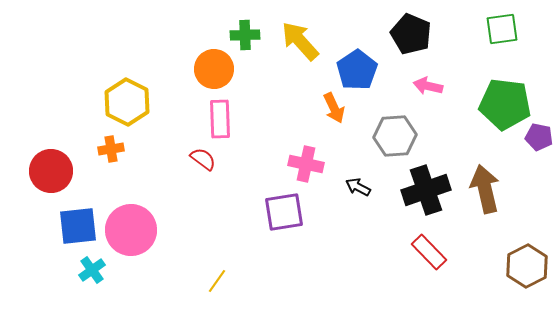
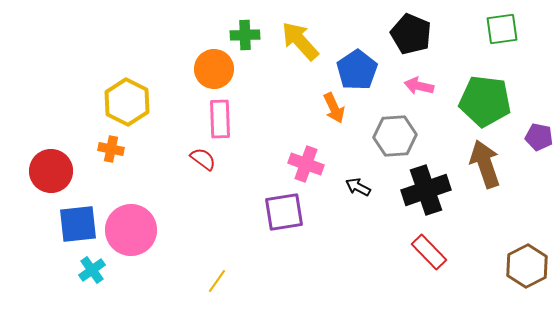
pink arrow: moved 9 px left
green pentagon: moved 20 px left, 3 px up
orange cross: rotated 20 degrees clockwise
pink cross: rotated 8 degrees clockwise
brown arrow: moved 25 px up; rotated 6 degrees counterclockwise
blue square: moved 2 px up
